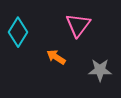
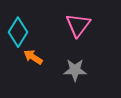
orange arrow: moved 23 px left
gray star: moved 25 px left
